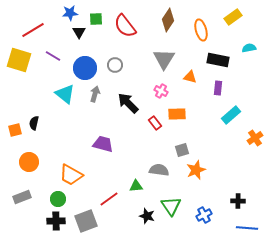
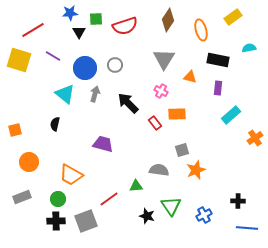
red semicircle at (125, 26): rotated 70 degrees counterclockwise
black semicircle at (34, 123): moved 21 px right, 1 px down
